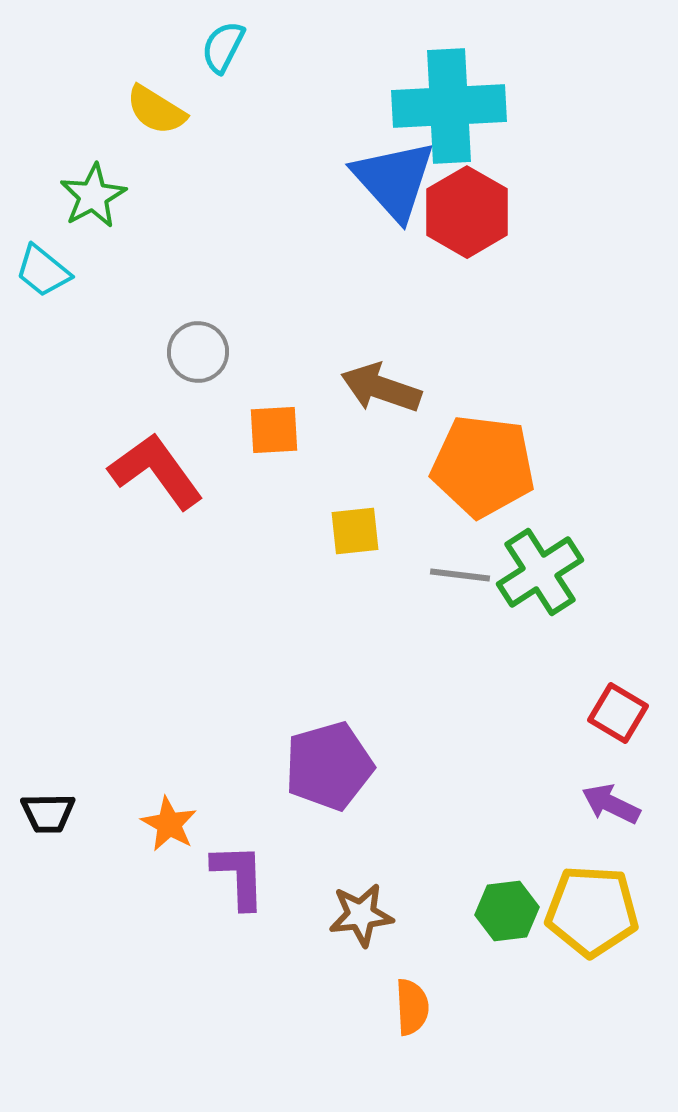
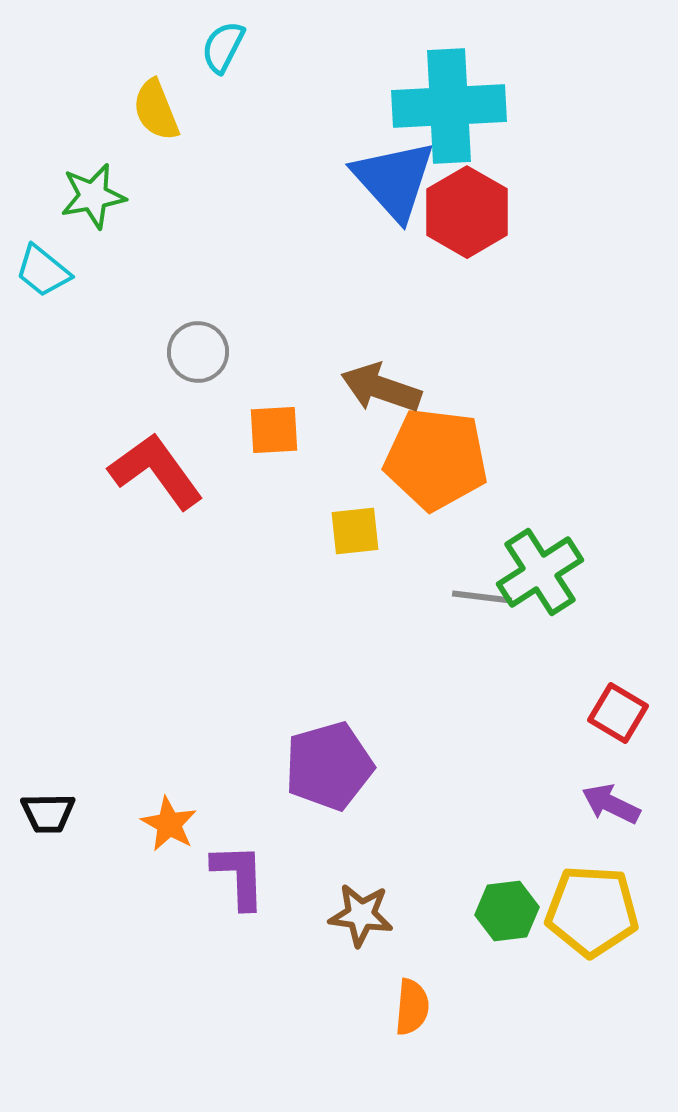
yellow semicircle: rotated 36 degrees clockwise
green star: rotated 18 degrees clockwise
orange pentagon: moved 47 px left, 7 px up
gray line: moved 22 px right, 22 px down
brown star: rotated 14 degrees clockwise
orange semicircle: rotated 8 degrees clockwise
